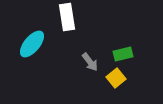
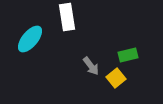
cyan ellipse: moved 2 px left, 5 px up
green rectangle: moved 5 px right, 1 px down
gray arrow: moved 1 px right, 4 px down
